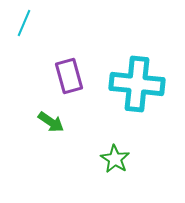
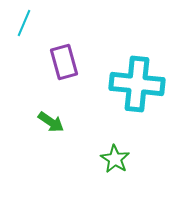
purple rectangle: moved 5 px left, 14 px up
